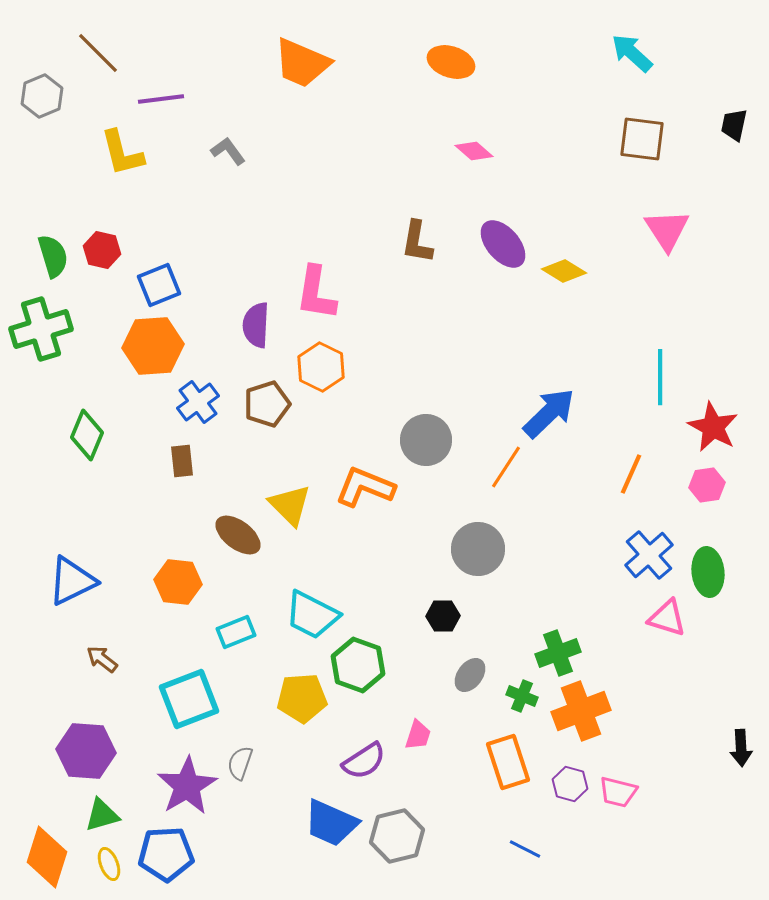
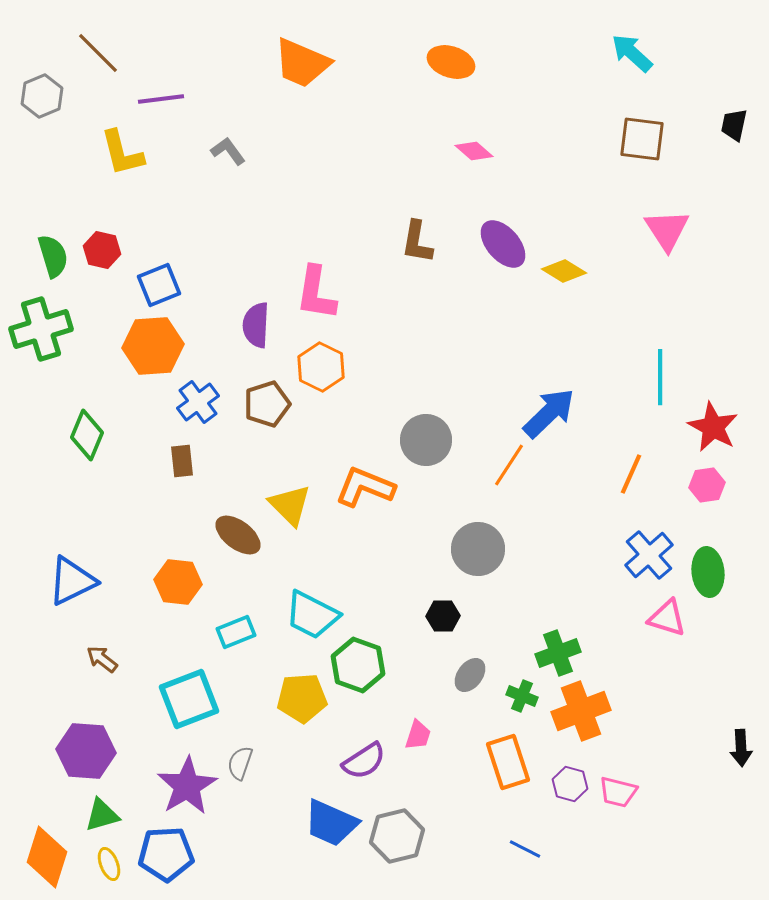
orange line at (506, 467): moved 3 px right, 2 px up
